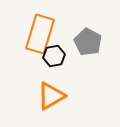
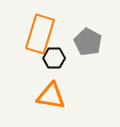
black hexagon: moved 2 px down; rotated 10 degrees clockwise
orange triangle: rotated 40 degrees clockwise
